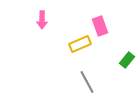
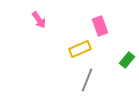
pink arrow: moved 3 px left; rotated 36 degrees counterclockwise
yellow rectangle: moved 5 px down
gray line: moved 2 px up; rotated 50 degrees clockwise
